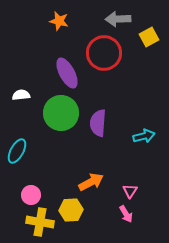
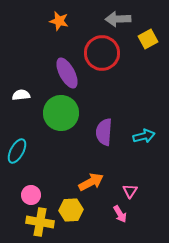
yellow square: moved 1 px left, 2 px down
red circle: moved 2 px left
purple semicircle: moved 6 px right, 9 px down
pink arrow: moved 6 px left
